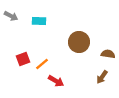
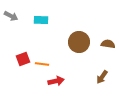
cyan rectangle: moved 2 px right, 1 px up
brown semicircle: moved 10 px up
orange line: rotated 48 degrees clockwise
red arrow: rotated 42 degrees counterclockwise
